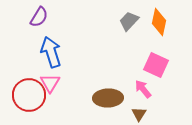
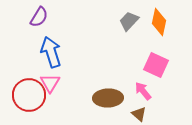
pink arrow: moved 2 px down
brown triangle: rotated 21 degrees counterclockwise
